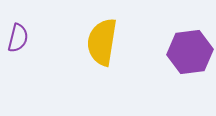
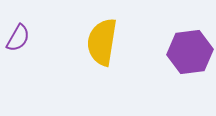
purple semicircle: rotated 16 degrees clockwise
